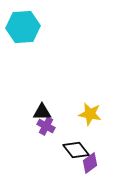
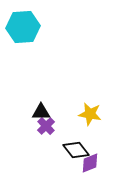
black triangle: moved 1 px left
purple cross: rotated 18 degrees clockwise
purple diamond: rotated 15 degrees clockwise
